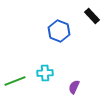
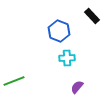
cyan cross: moved 22 px right, 15 px up
green line: moved 1 px left
purple semicircle: moved 3 px right; rotated 16 degrees clockwise
